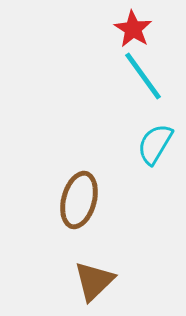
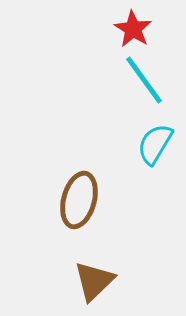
cyan line: moved 1 px right, 4 px down
